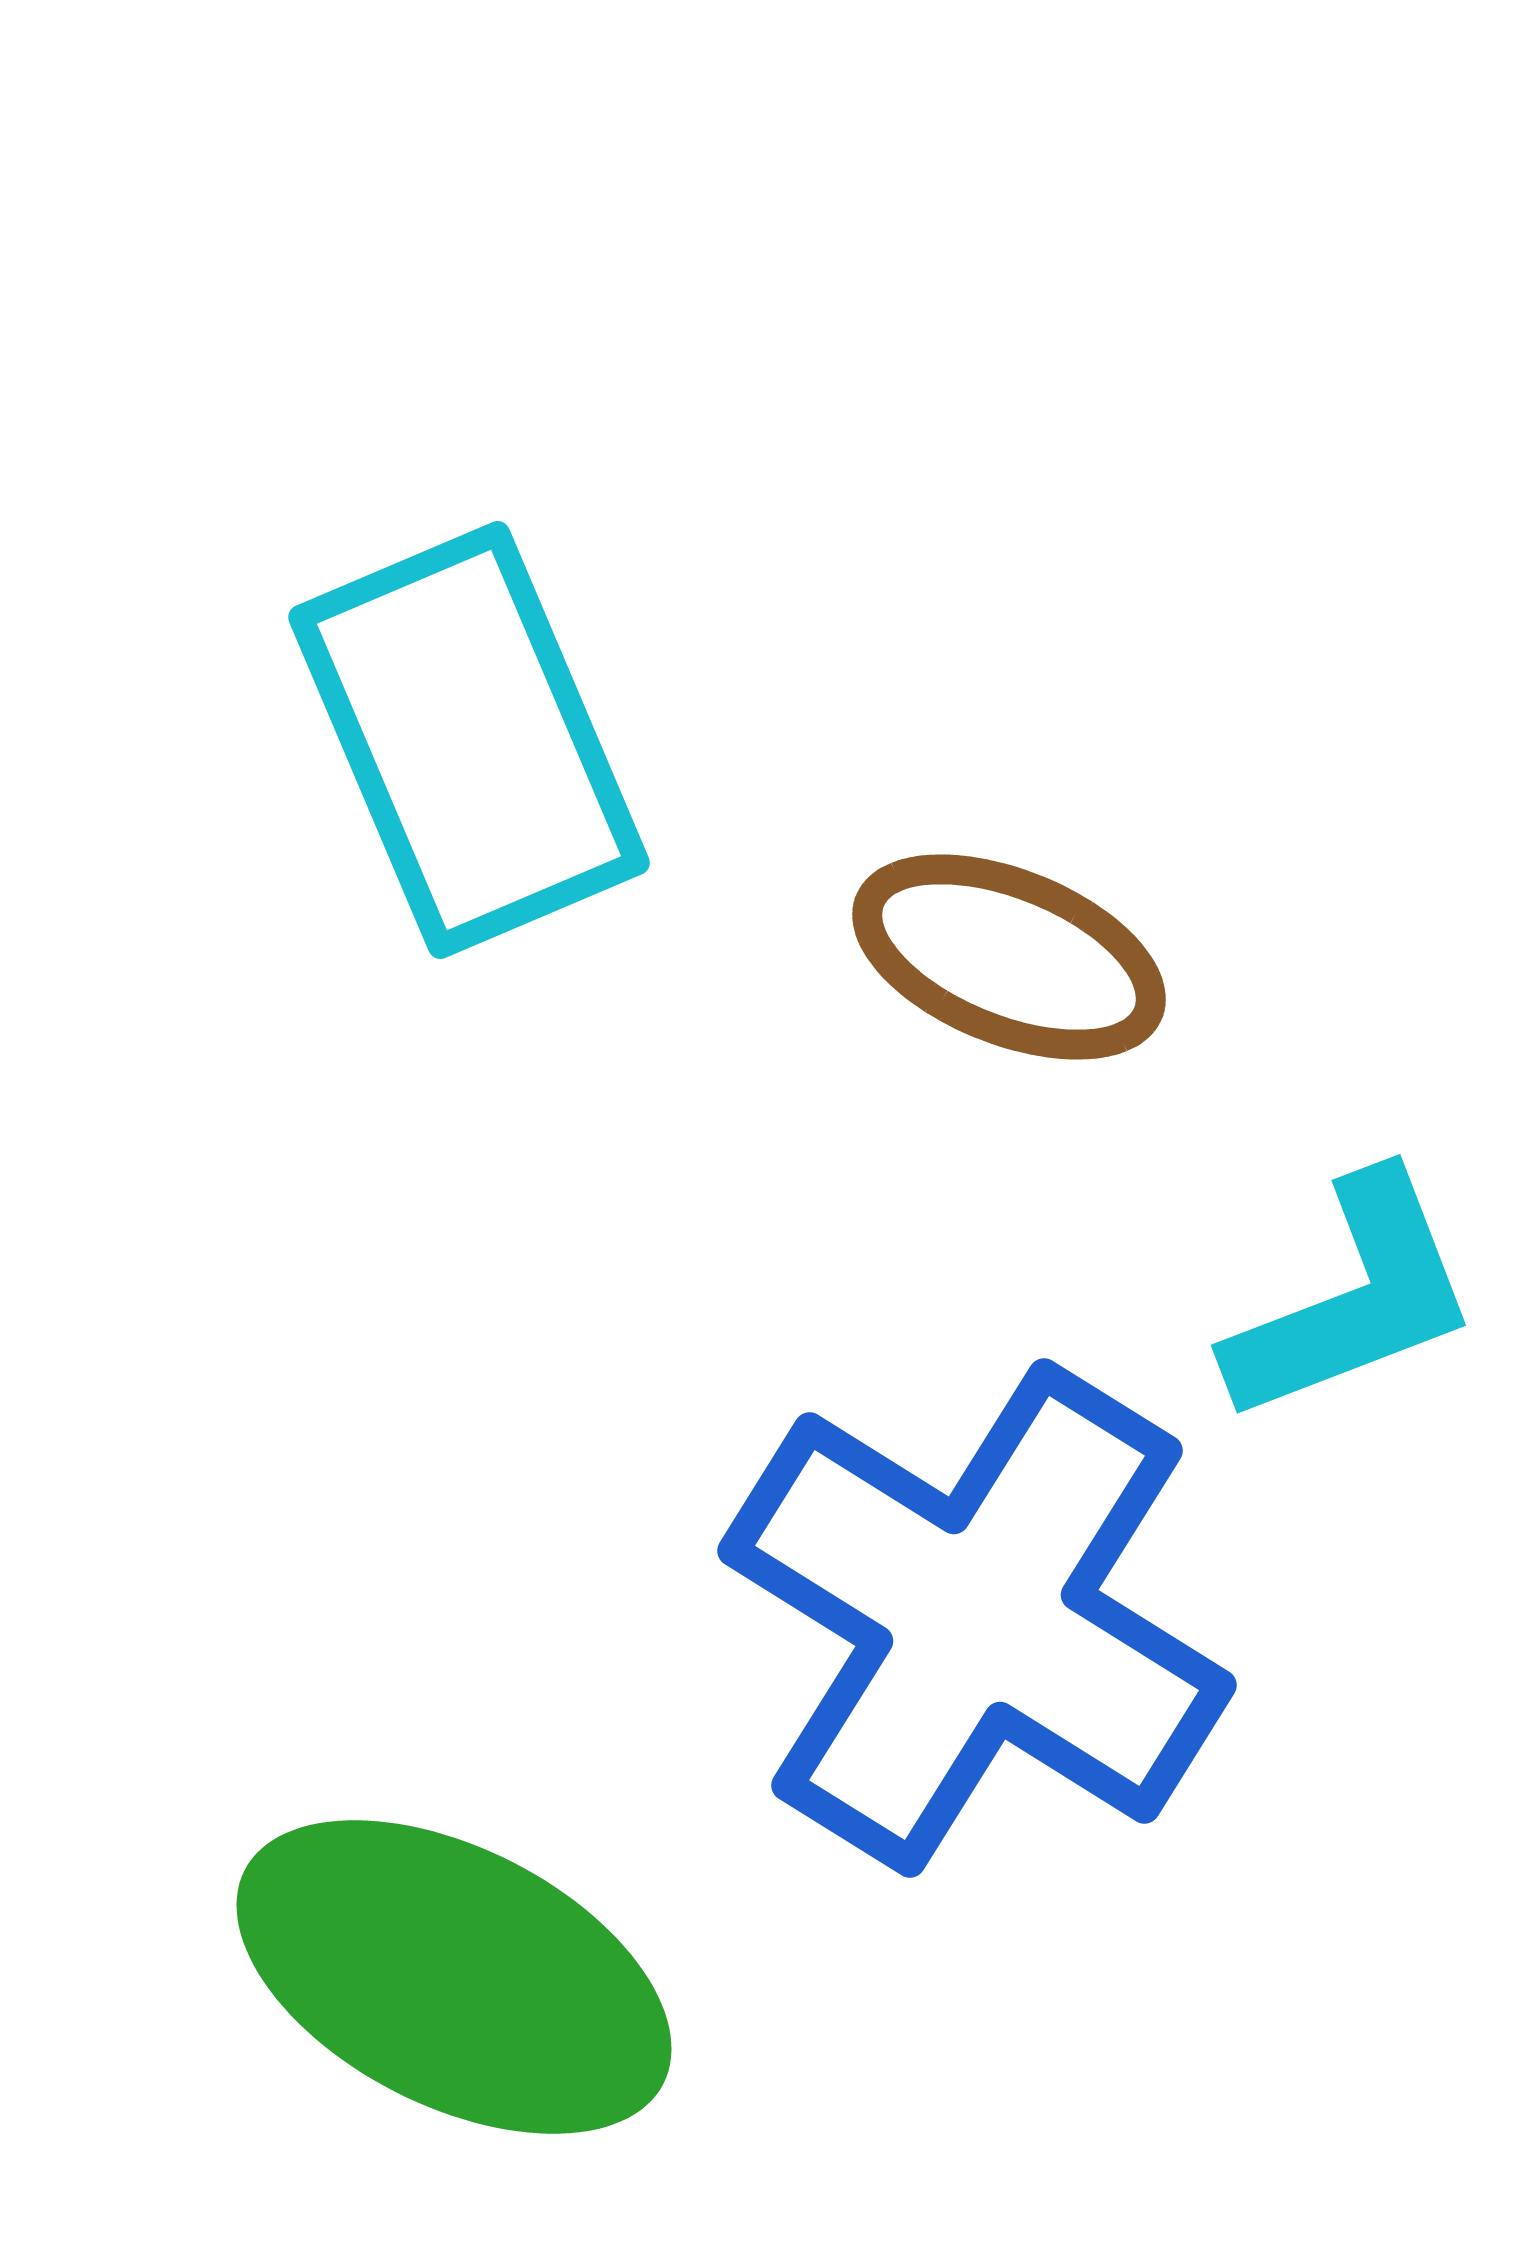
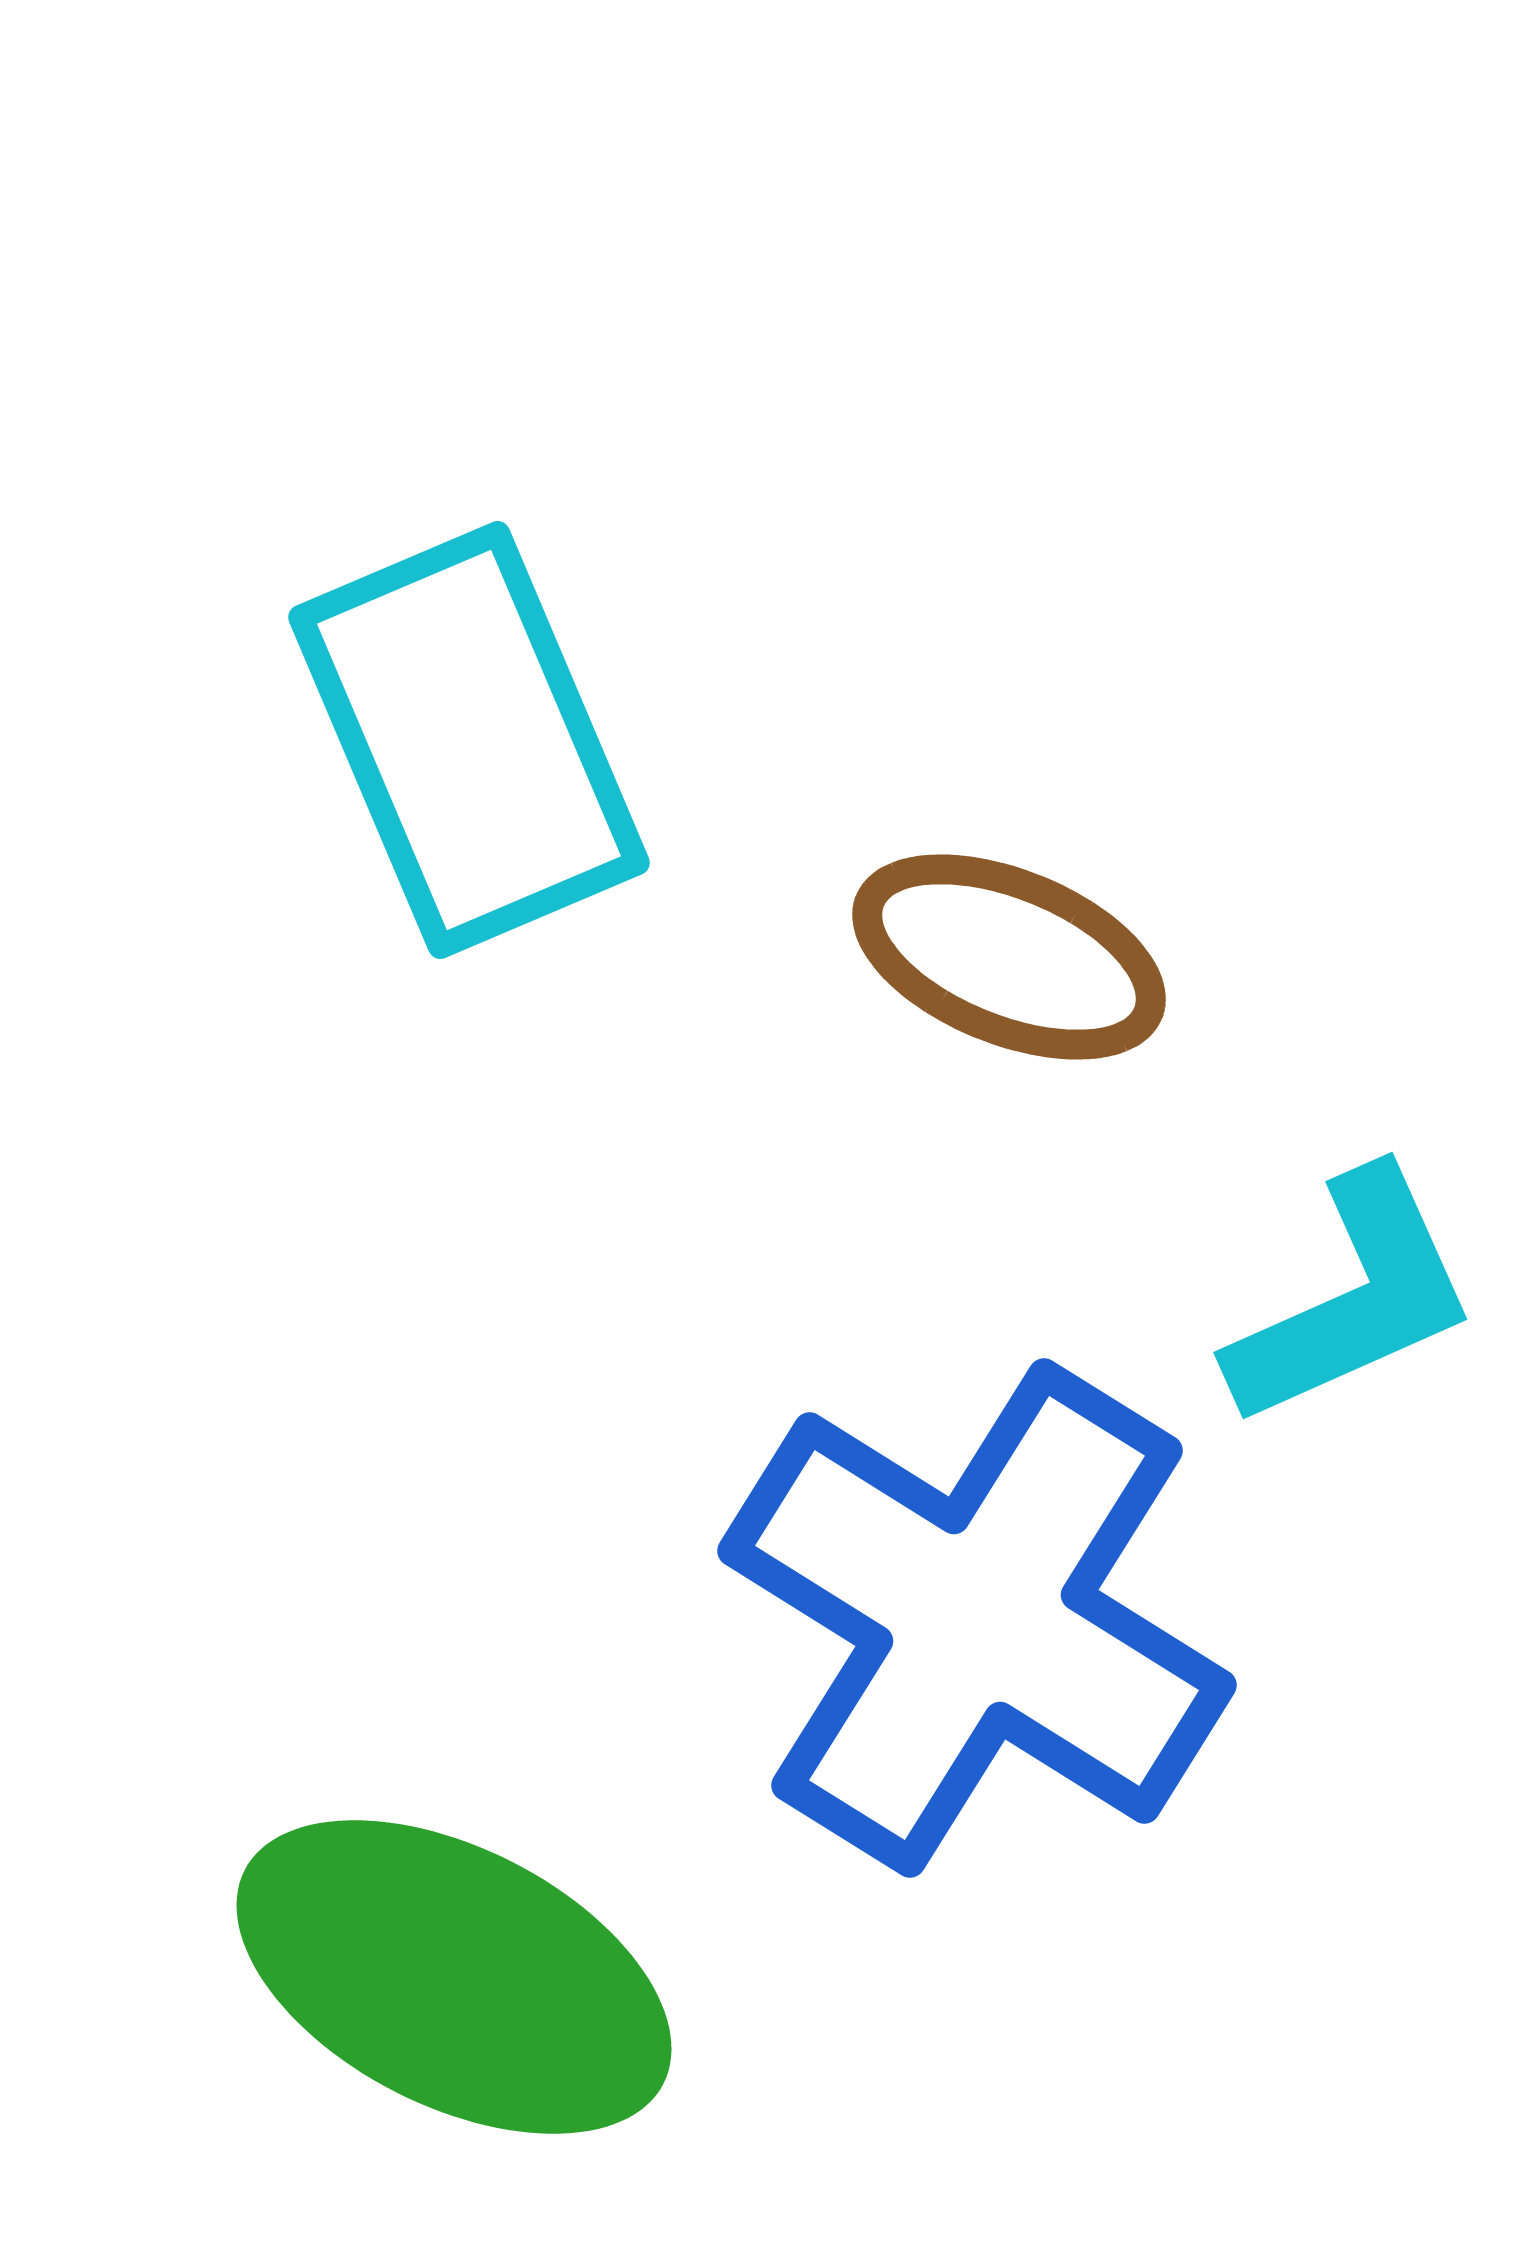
cyan L-shape: rotated 3 degrees counterclockwise
